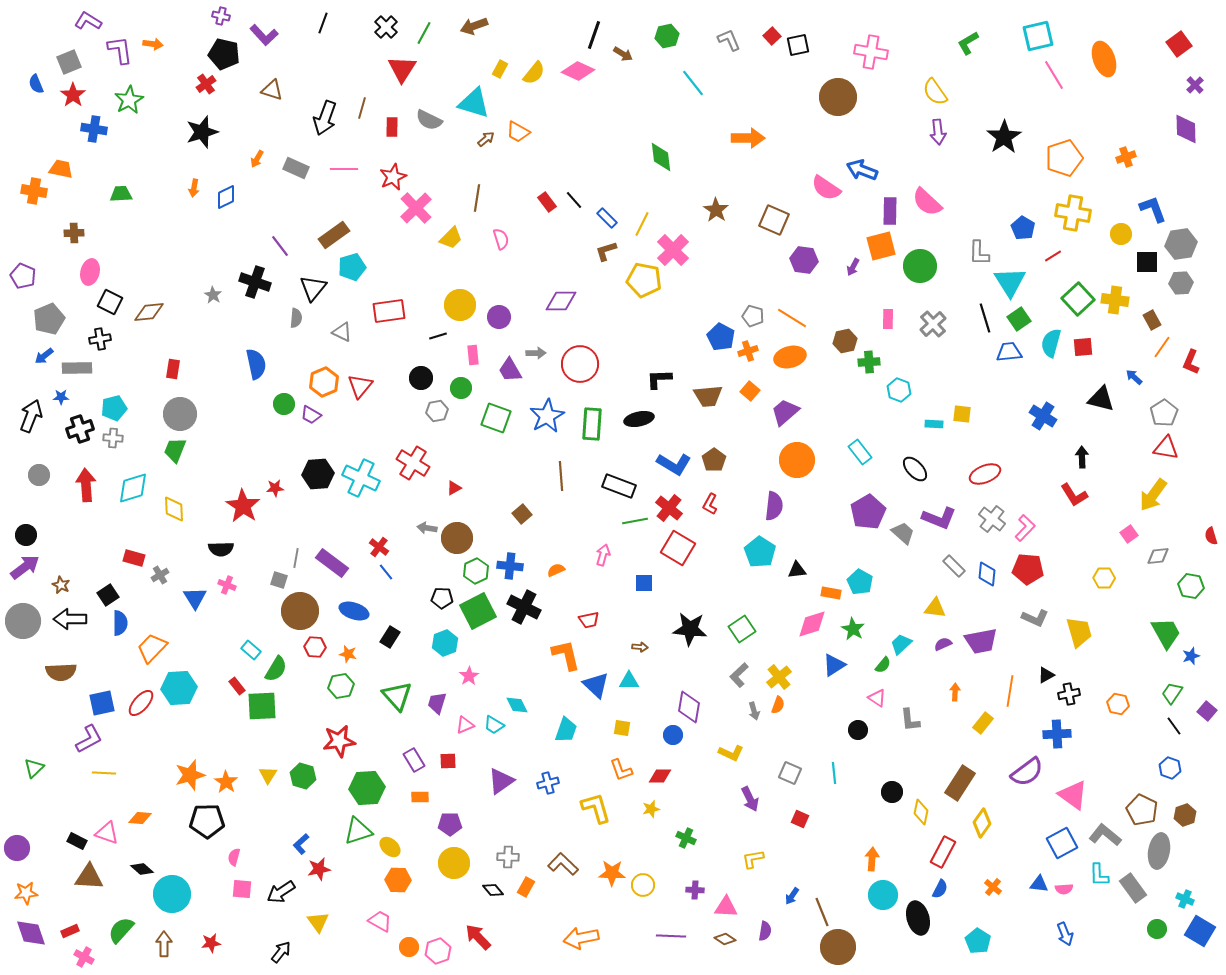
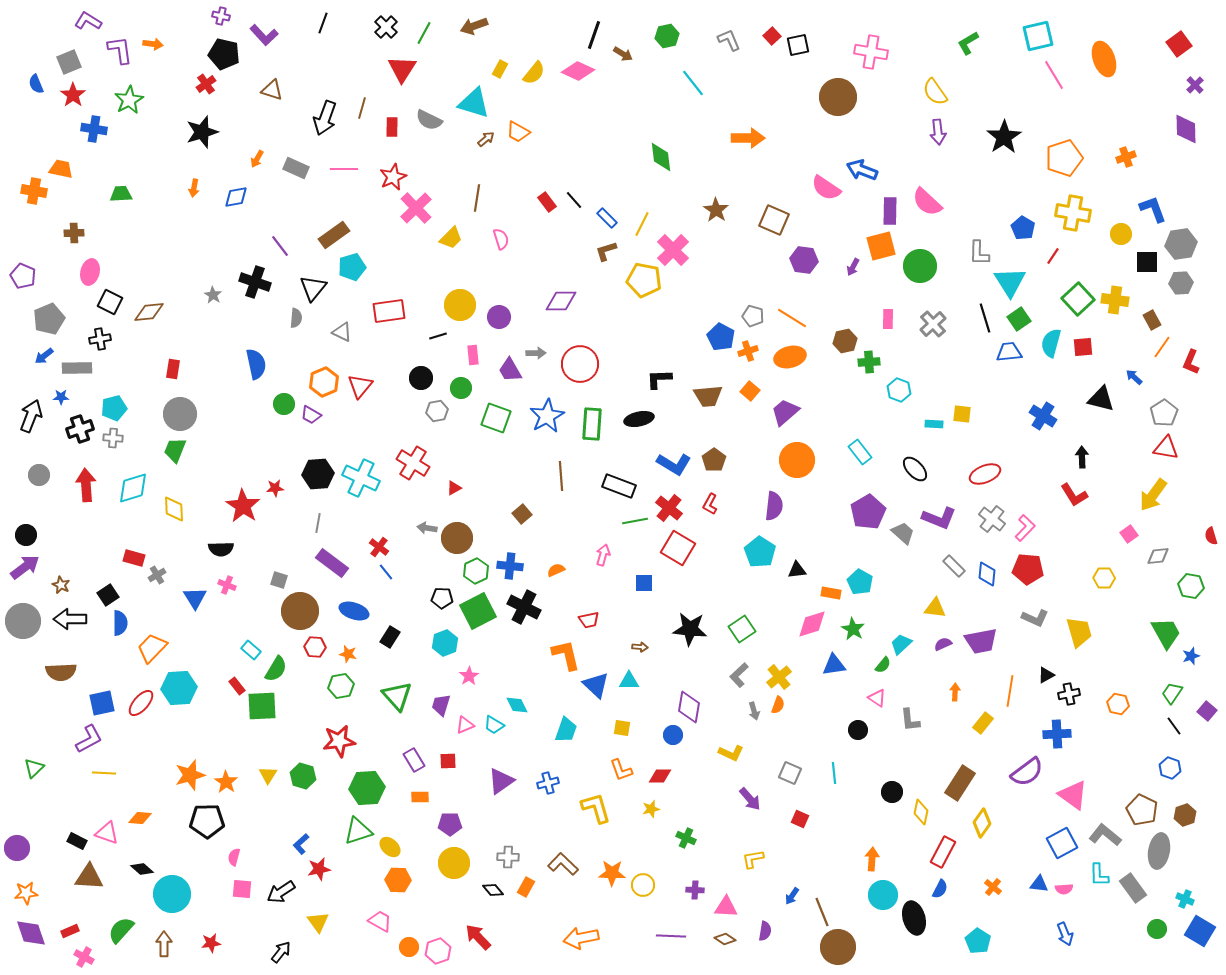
blue diamond at (226, 197): moved 10 px right; rotated 15 degrees clockwise
red line at (1053, 256): rotated 24 degrees counterclockwise
gray line at (296, 558): moved 22 px right, 35 px up
gray cross at (160, 575): moved 3 px left
blue triangle at (834, 665): rotated 25 degrees clockwise
purple trapezoid at (437, 703): moved 4 px right, 2 px down
purple arrow at (750, 799): rotated 15 degrees counterclockwise
black ellipse at (918, 918): moved 4 px left
